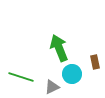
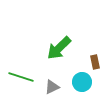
green arrow: rotated 112 degrees counterclockwise
cyan circle: moved 10 px right, 8 px down
